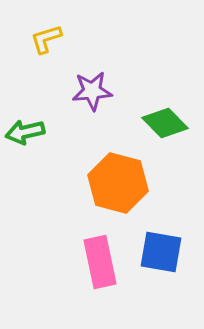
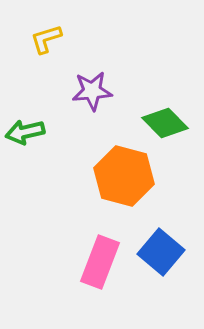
orange hexagon: moved 6 px right, 7 px up
blue square: rotated 30 degrees clockwise
pink rectangle: rotated 33 degrees clockwise
